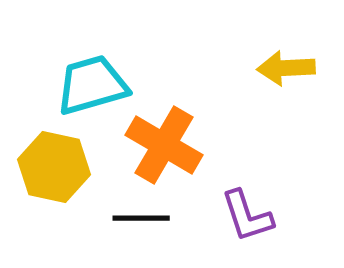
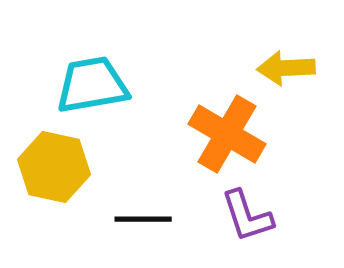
cyan trapezoid: rotated 6 degrees clockwise
orange cross: moved 63 px right, 11 px up
black line: moved 2 px right, 1 px down
